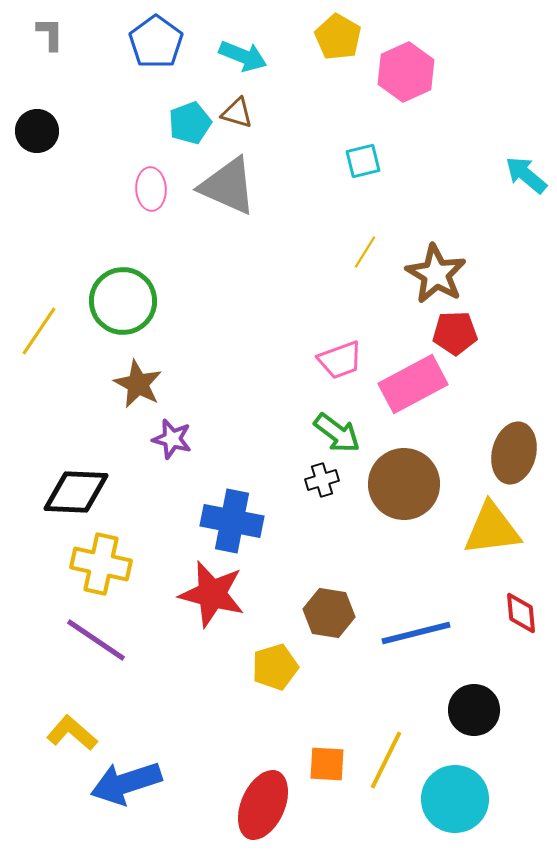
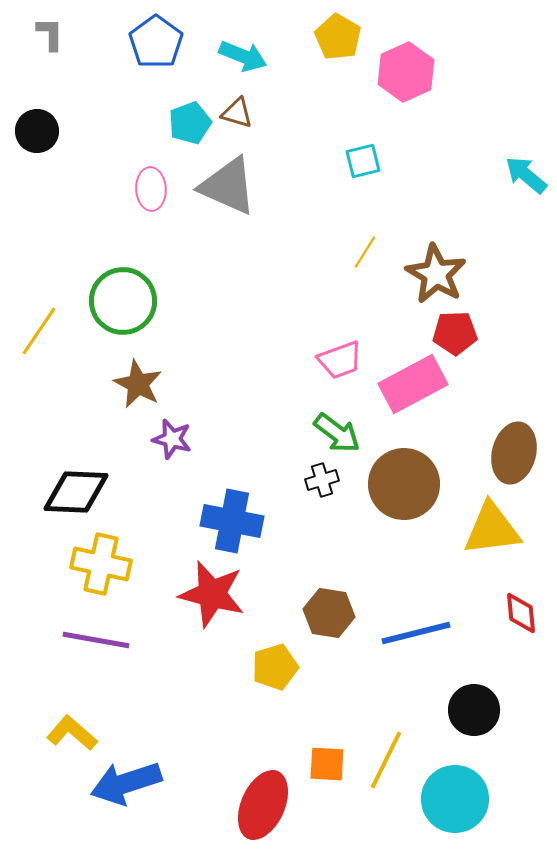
purple line at (96, 640): rotated 24 degrees counterclockwise
